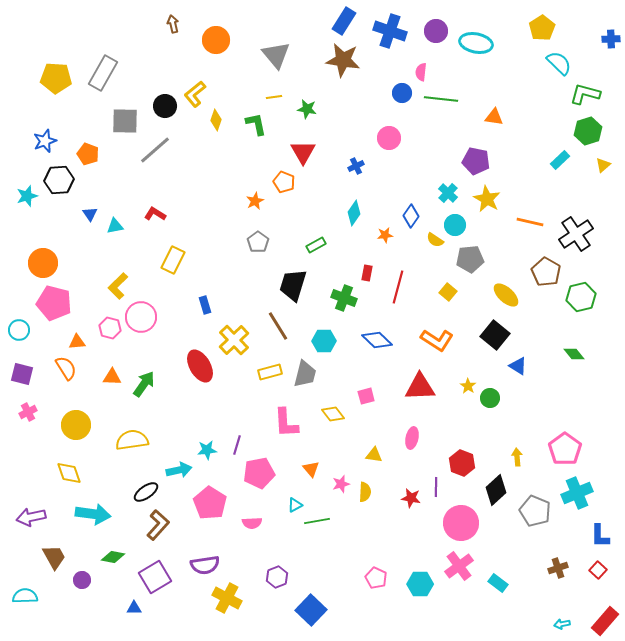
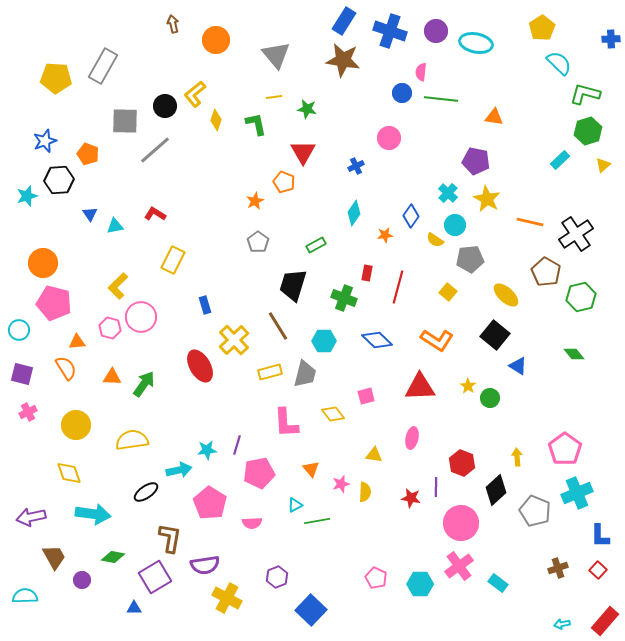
gray rectangle at (103, 73): moved 7 px up
brown L-shape at (158, 525): moved 12 px right, 13 px down; rotated 32 degrees counterclockwise
